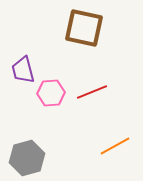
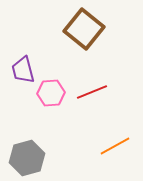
brown square: moved 1 px down; rotated 27 degrees clockwise
